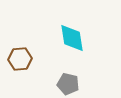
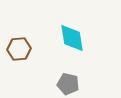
brown hexagon: moved 1 px left, 10 px up
